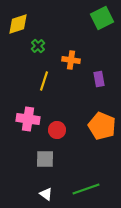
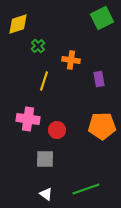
orange pentagon: rotated 24 degrees counterclockwise
